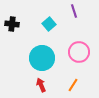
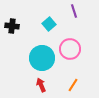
black cross: moved 2 px down
pink circle: moved 9 px left, 3 px up
